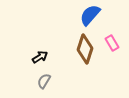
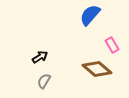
pink rectangle: moved 2 px down
brown diamond: moved 12 px right, 20 px down; rotated 68 degrees counterclockwise
